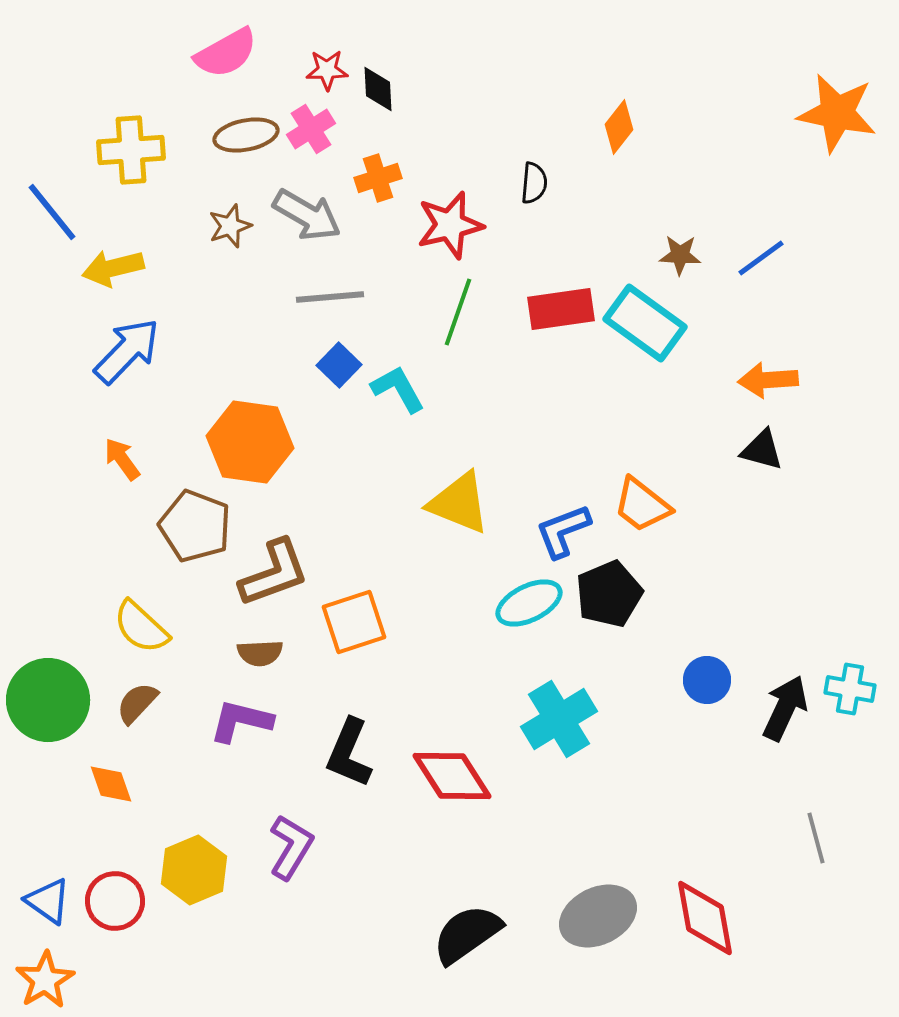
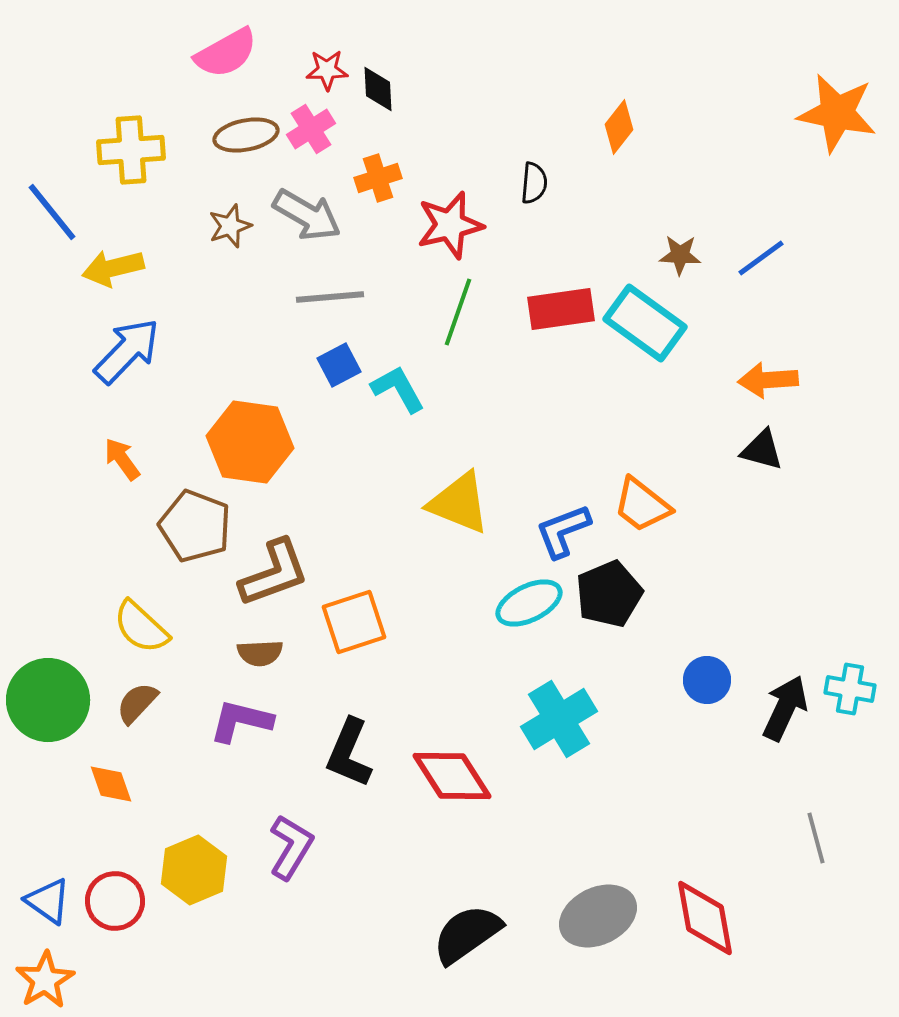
blue square at (339, 365): rotated 18 degrees clockwise
